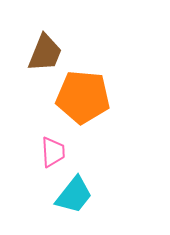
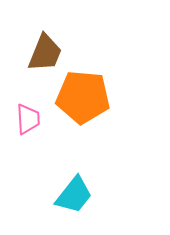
pink trapezoid: moved 25 px left, 33 px up
